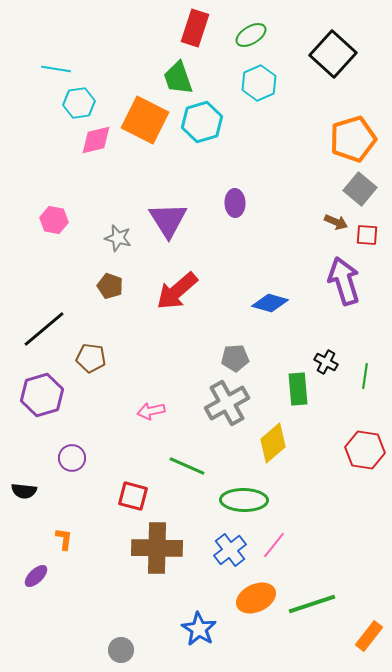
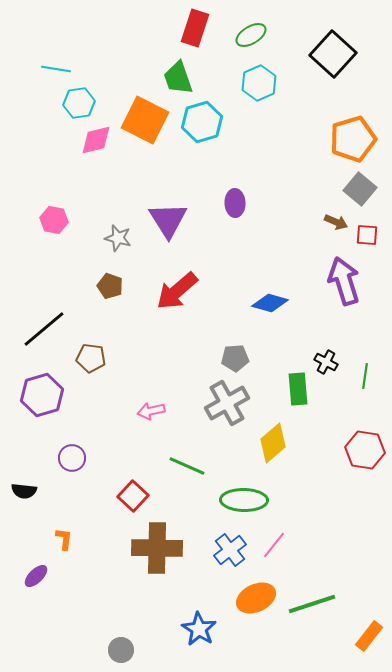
red square at (133, 496): rotated 28 degrees clockwise
